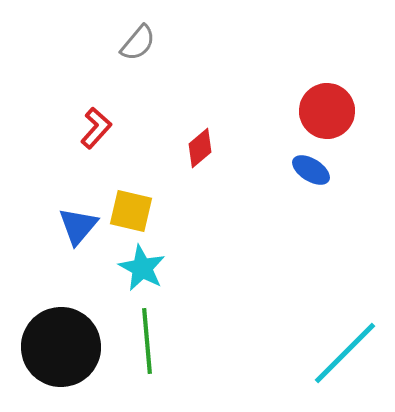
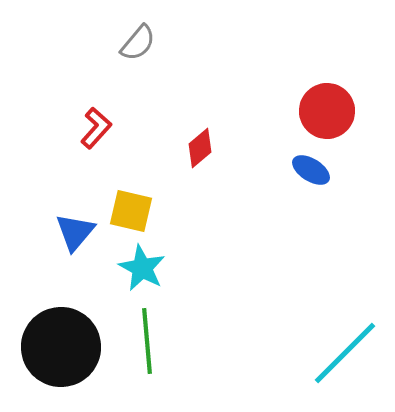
blue triangle: moved 3 px left, 6 px down
